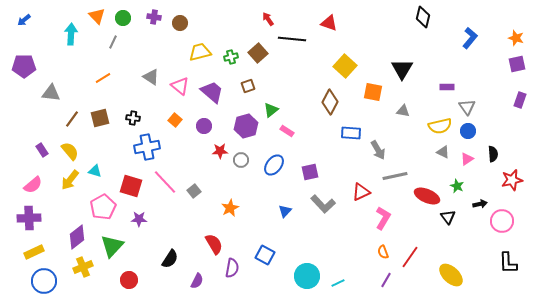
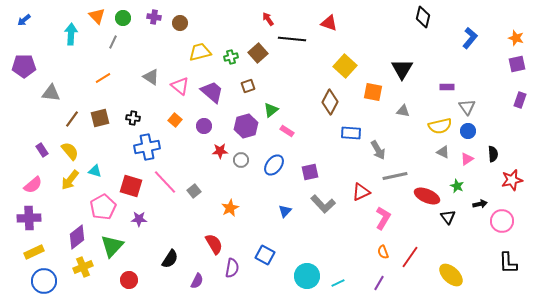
purple line at (386, 280): moved 7 px left, 3 px down
